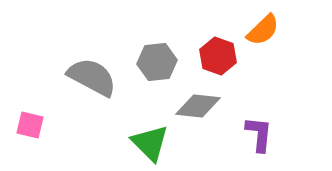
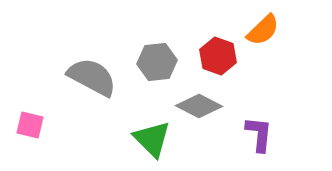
gray diamond: moved 1 px right; rotated 21 degrees clockwise
green triangle: moved 2 px right, 4 px up
